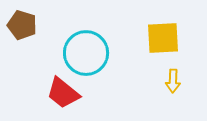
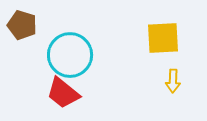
cyan circle: moved 16 px left, 2 px down
